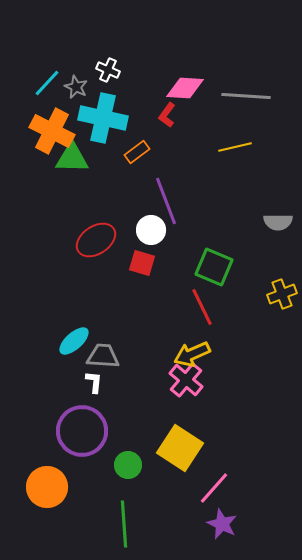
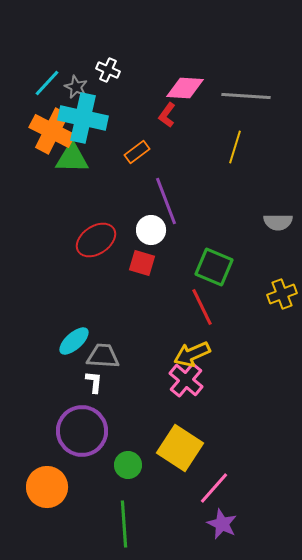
cyan cross: moved 20 px left
yellow line: rotated 60 degrees counterclockwise
